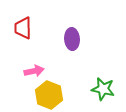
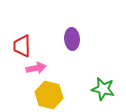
red trapezoid: moved 1 px left, 18 px down
pink arrow: moved 2 px right, 3 px up
yellow hexagon: rotated 8 degrees counterclockwise
